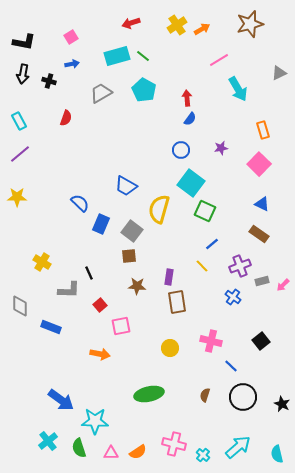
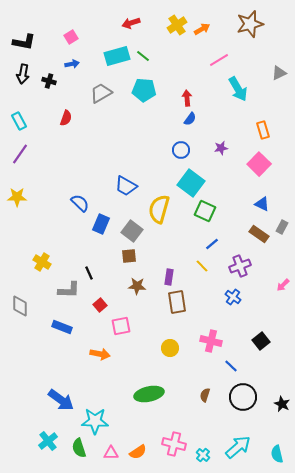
cyan pentagon at (144, 90): rotated 25 degrees counterclockwise
purple line at (20, 154): rotated 15 degrees counterclockwise
gray rectangle at (262, 281): moved 20 px right, 54 px up; rotated 48 degrees counterclockwise
blue rectangle at (51, 327): moved 11 px right
